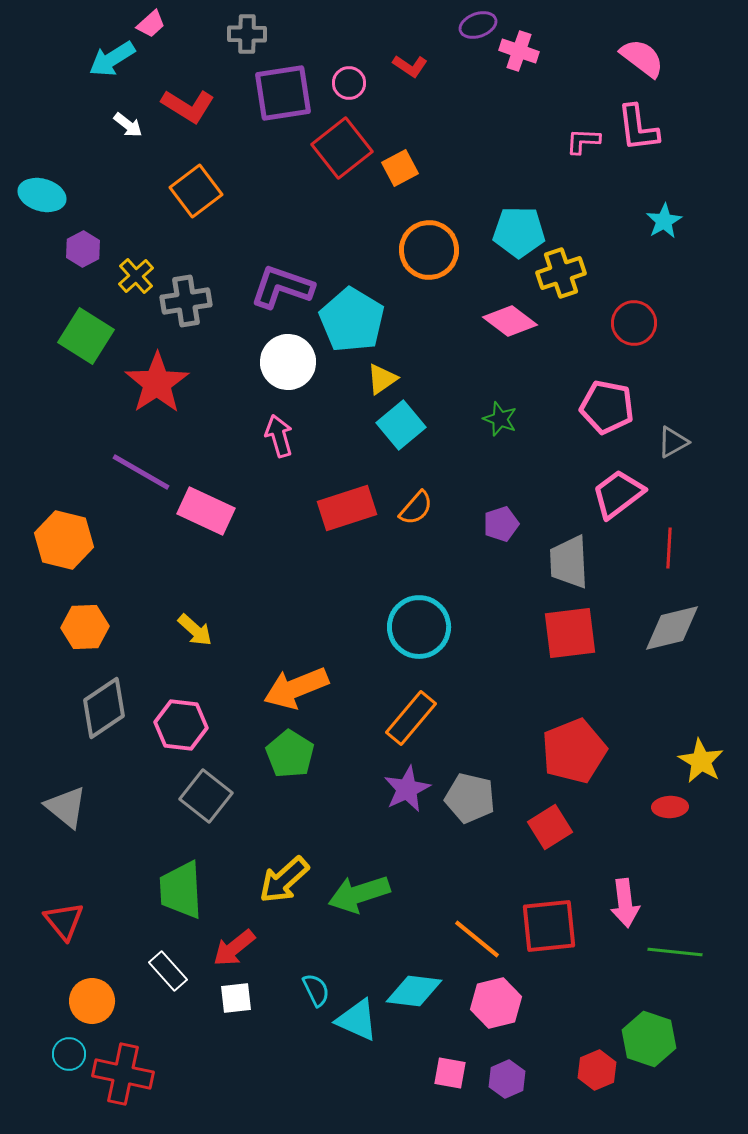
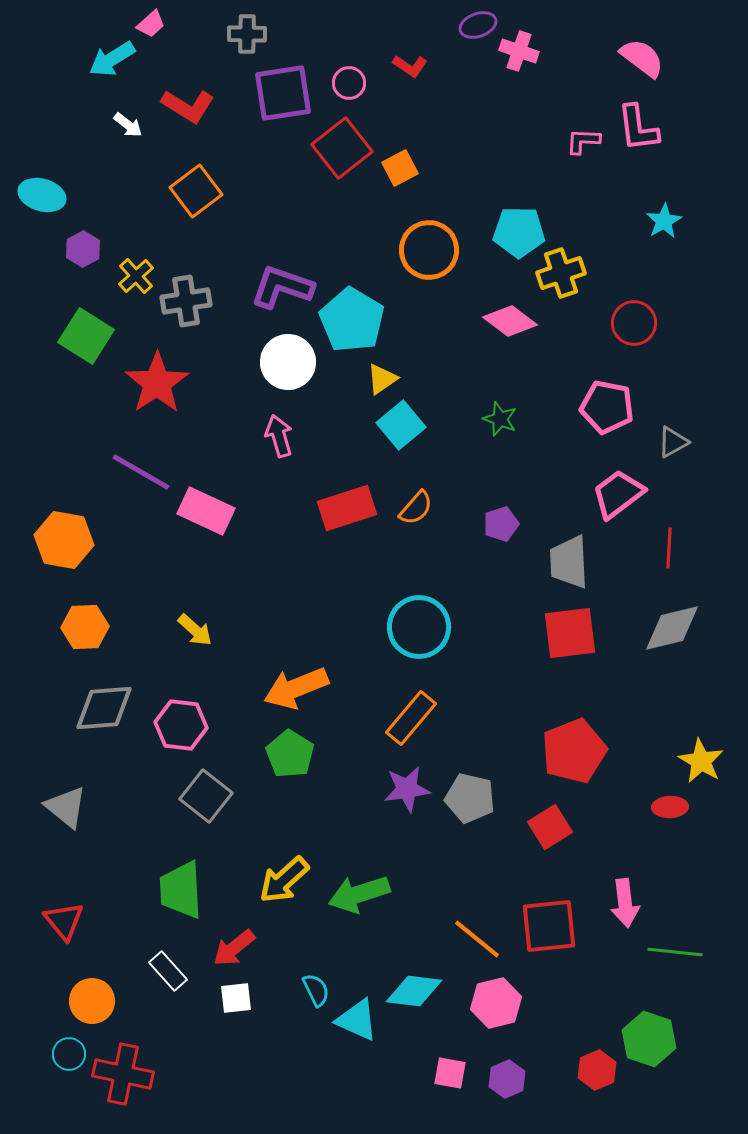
orange hexagon at (64, 540): rotated 4 degrees counterclockwise
gray diamond at (104, 708): rotated 30 degrees clockwise
purple star at (407, 789): rotated 18 degrees clockwise
